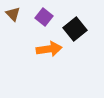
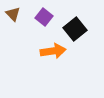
orange arrow: moved 4 px right, 2 px down
